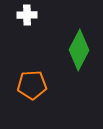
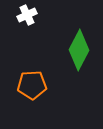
white cross: rotated 24 degrees counterclockwise
